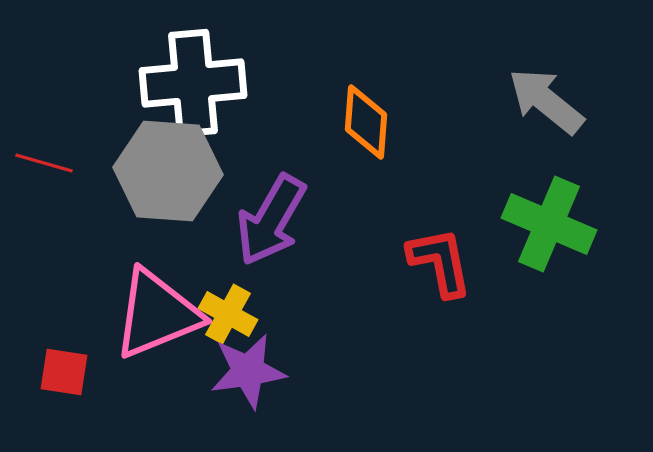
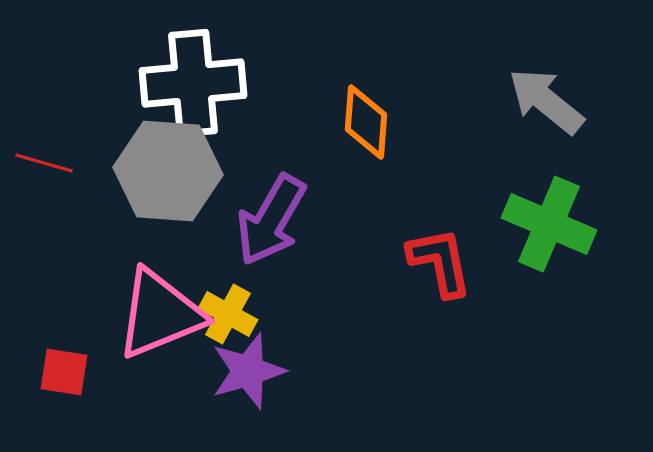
pink triangle: moved 3 px right
purple star: rotated 8 degrees counterclockwise
